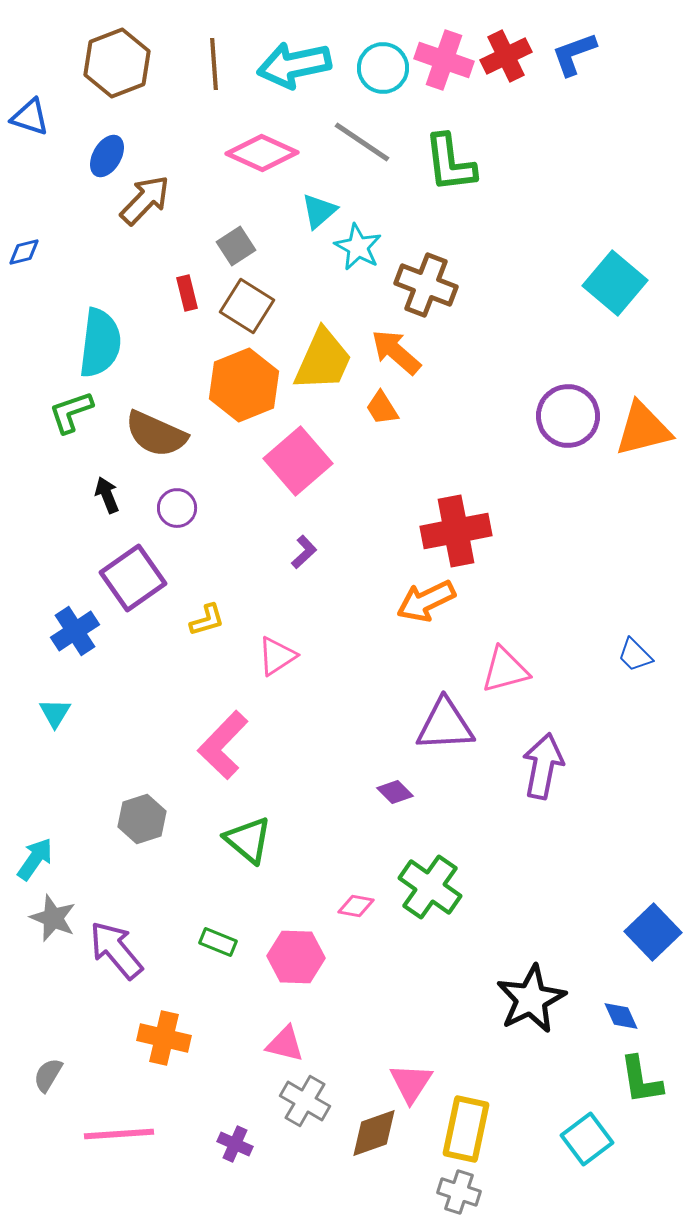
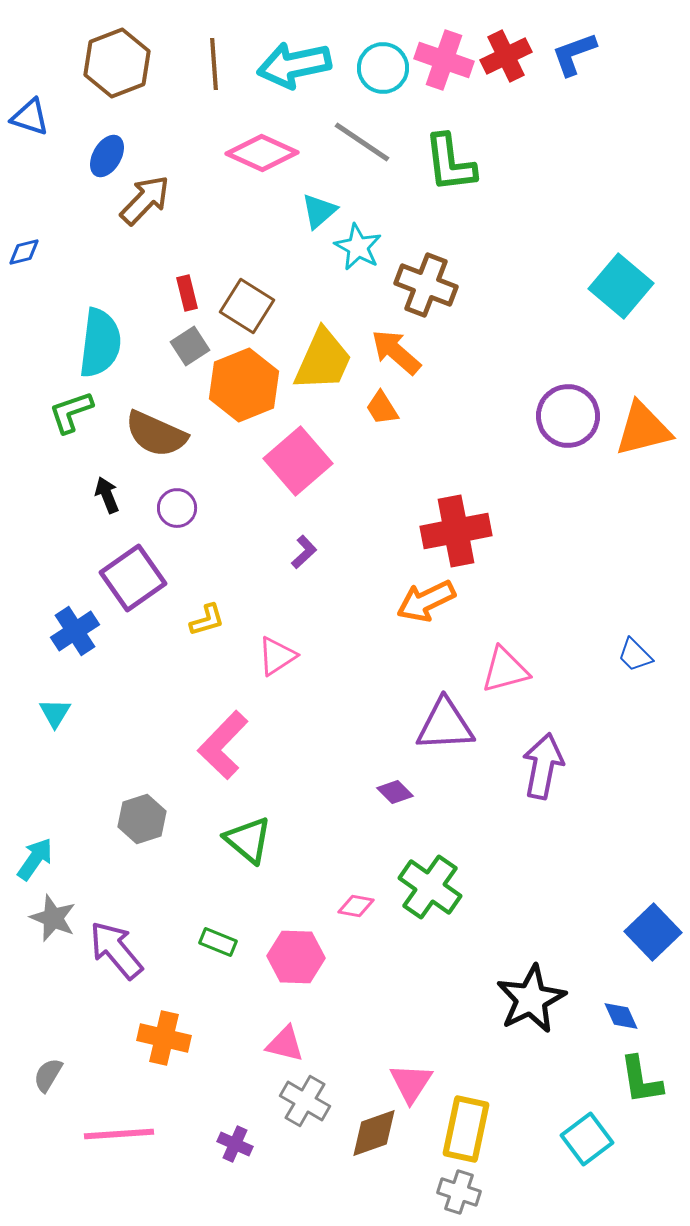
gray square at (236, 246): moved 46 px left, 100 px down
cyan square at (615, 283): moved 6 px right, 3 px down
